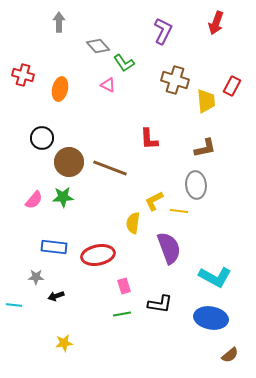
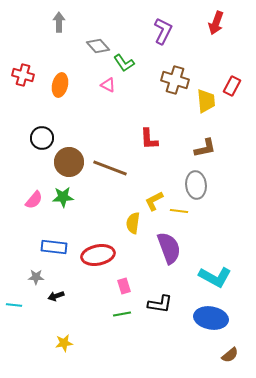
orange ellipse: moved 4 px up
